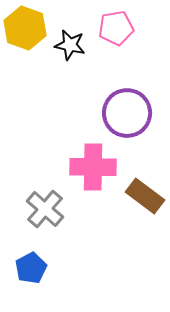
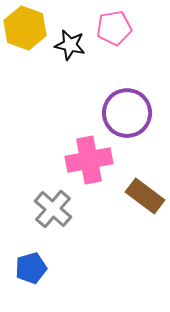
pink pentagon: moved 2 px left
pink cross: moved 4 px left, 7 px up; rotated 12 degrees counterclockwise
gray cross: moved 8 px right
blue pentagon: rotated 12 degrees clockwise
